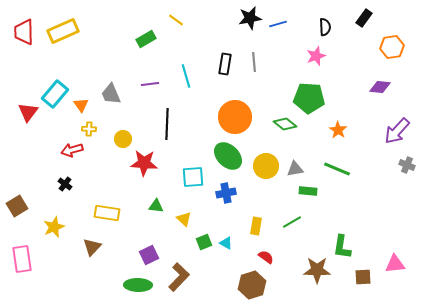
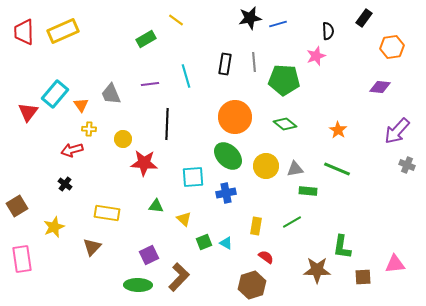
black semicircle at (325, 27): moved 3 px right, 4 px down
green pentagon at (309, 98): moved 25 px left, 18 px up
